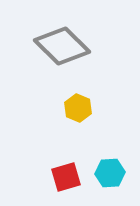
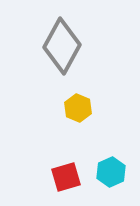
gray diamond: rotated 74 degrees clockwise
cyan hexagon: moved 1 px right, 1 px up; rotated 20 degrees counterclockwise
